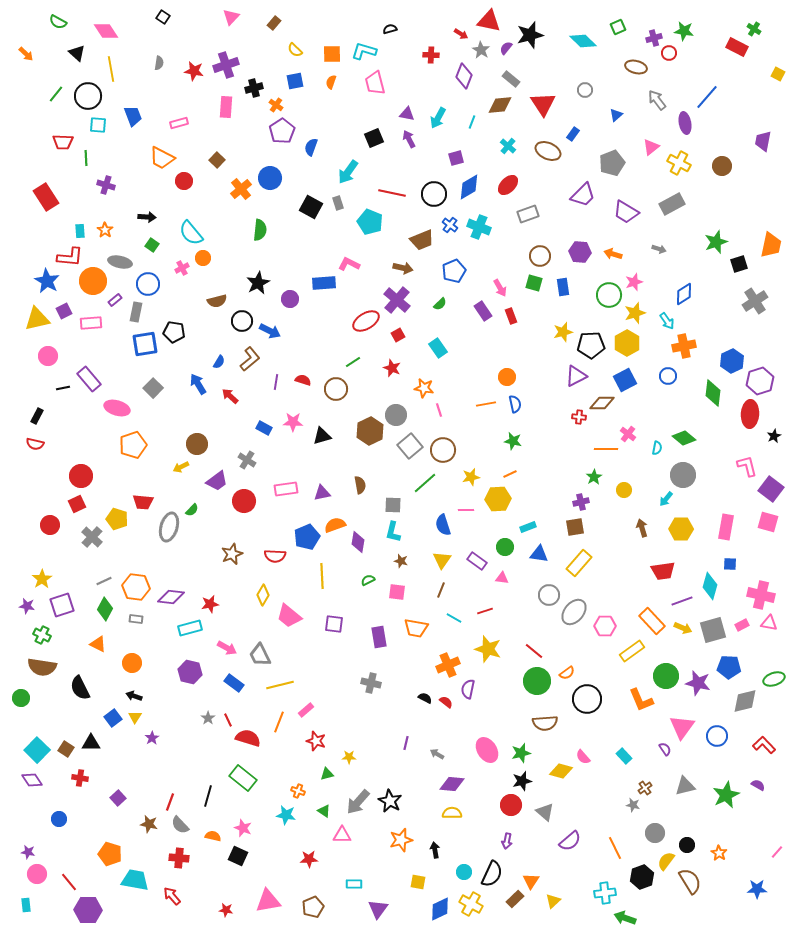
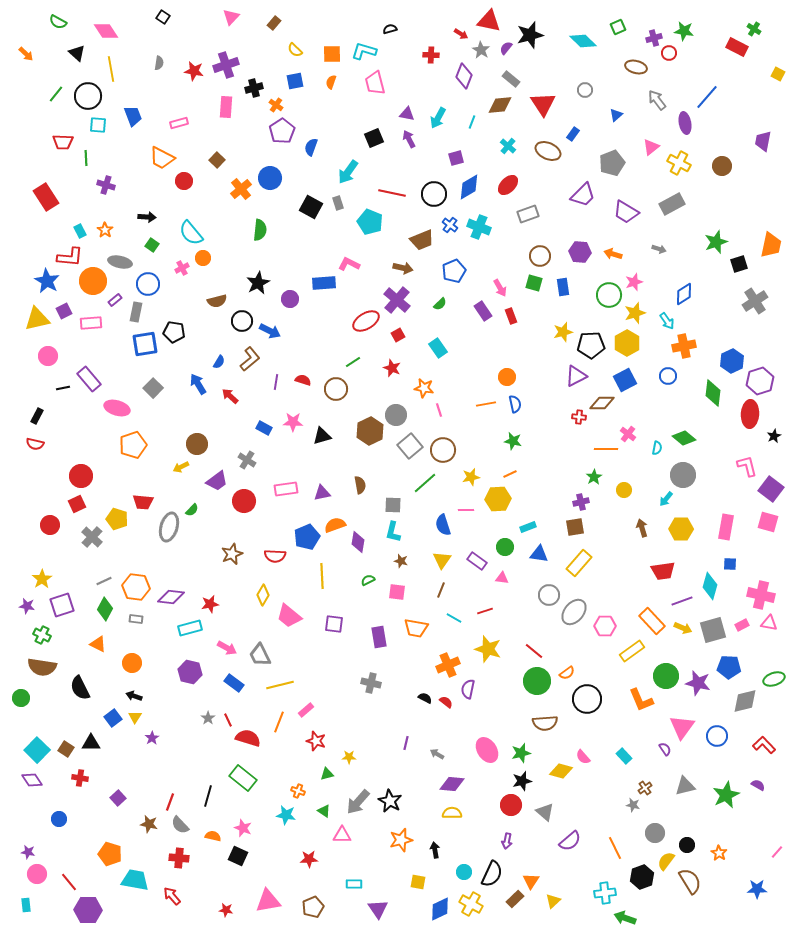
cyan rectangle at (80, 231): rotated 24 degrees counterclockwise
purple triangle at (378, 909): rotated 10 degrees counterclockwise
